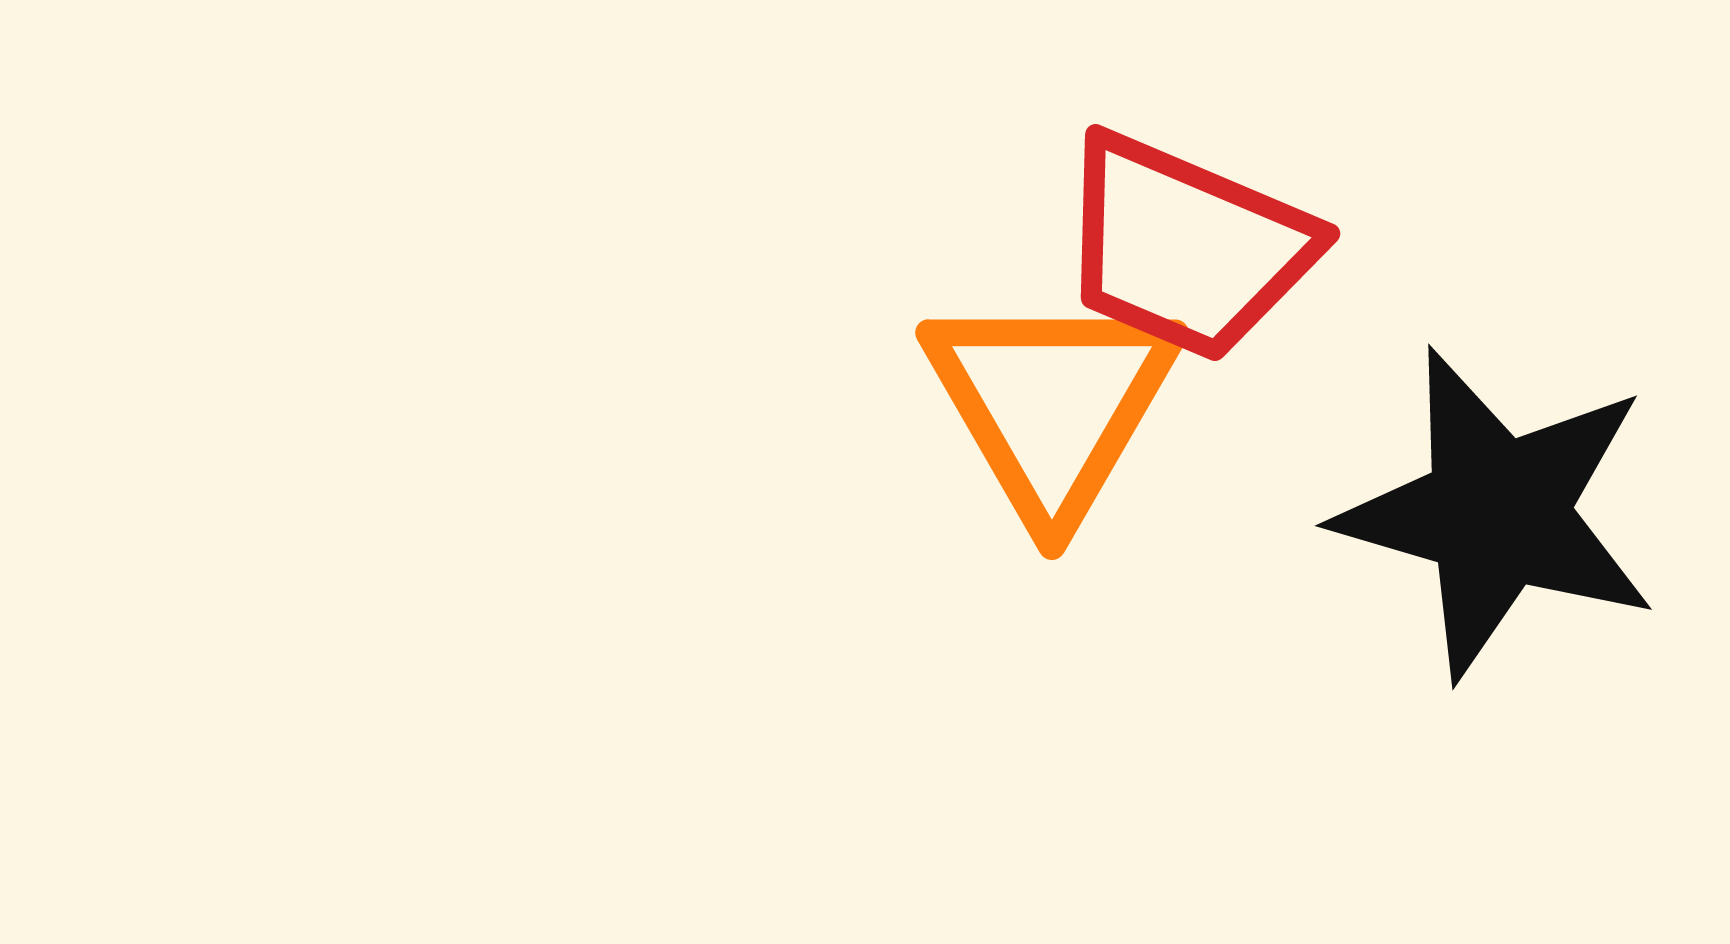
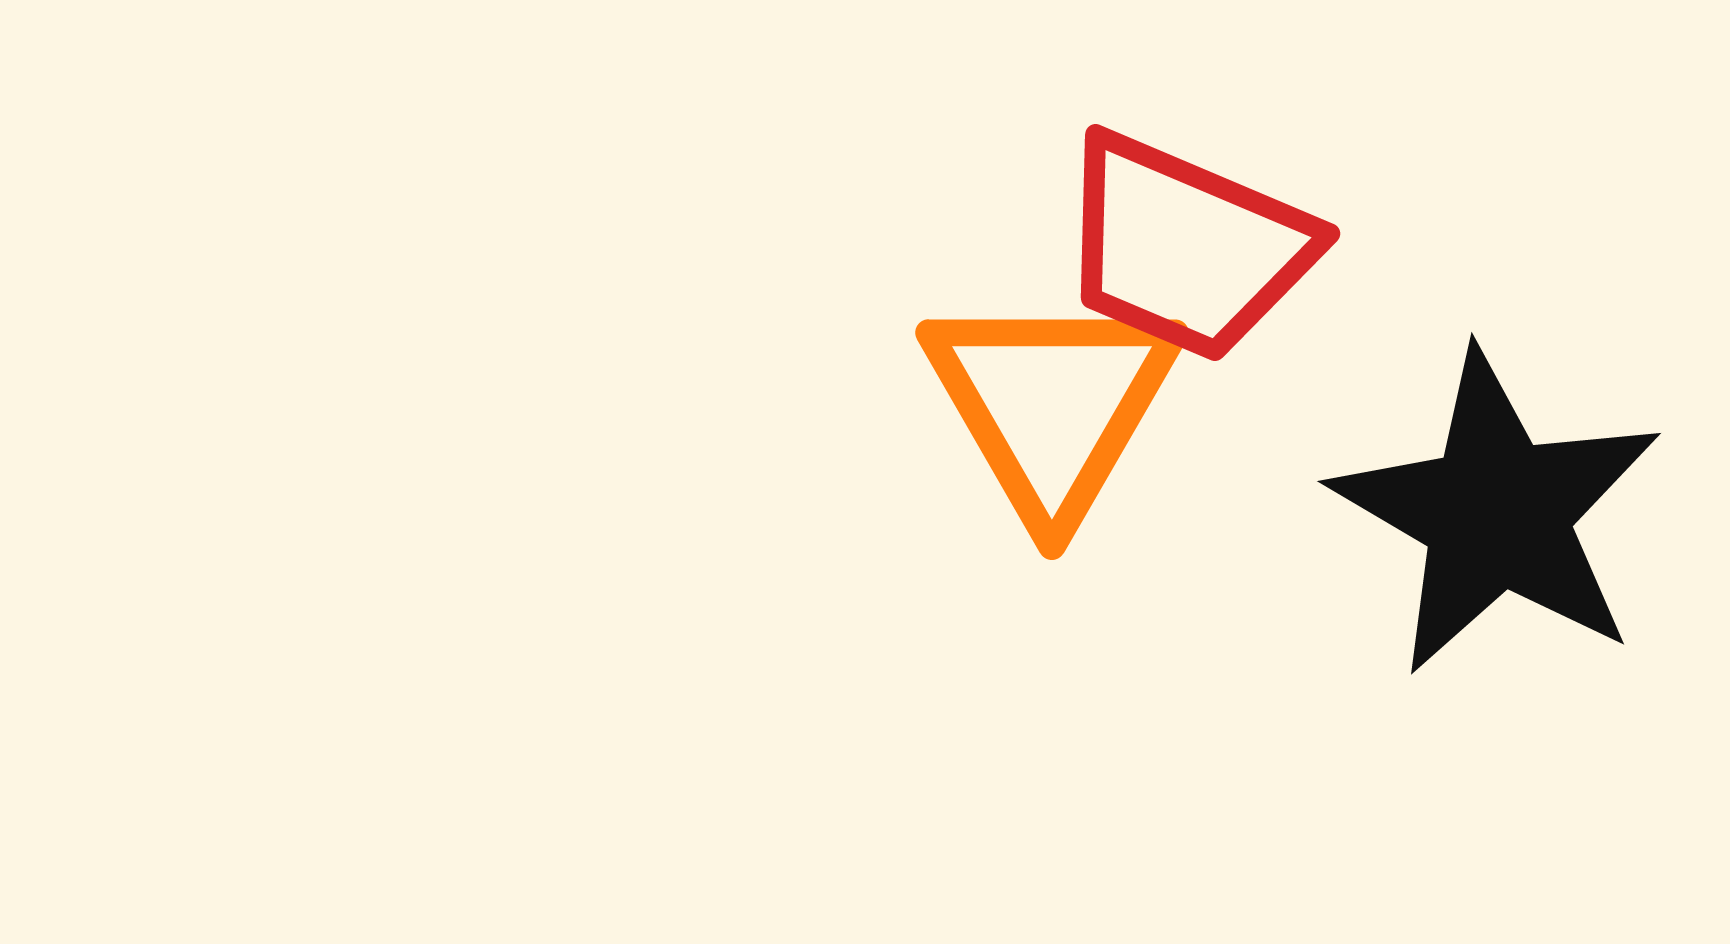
black star: rotated 14 degrees clockwise
